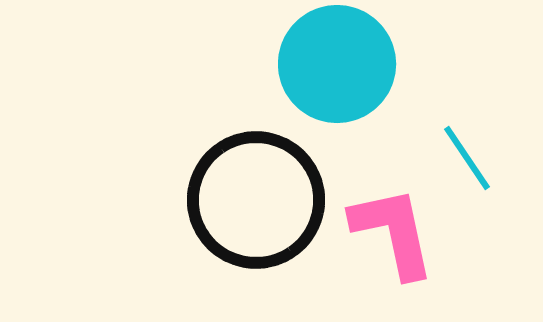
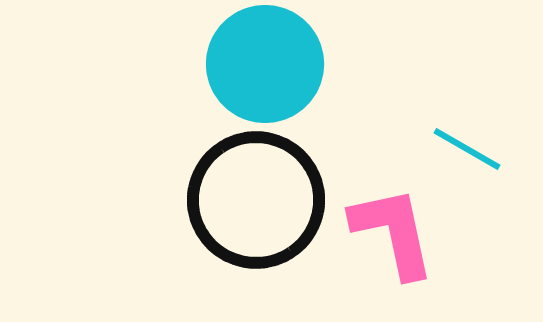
cyan circle: moved 72 px left
cyan line: moved 9 px up; rotated 26 degrees counterclockwise
